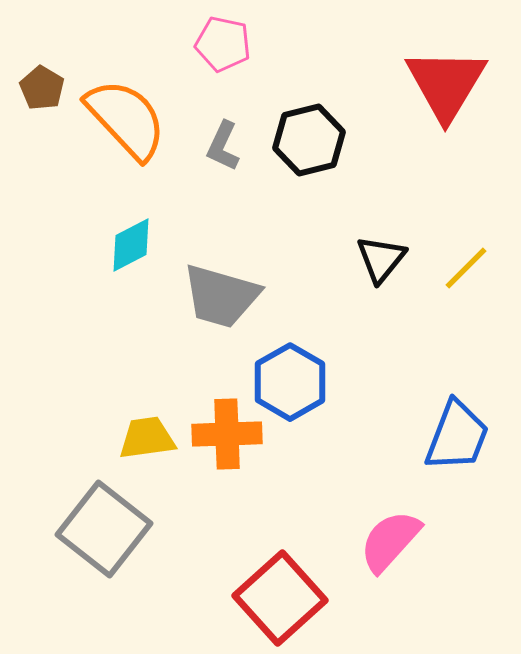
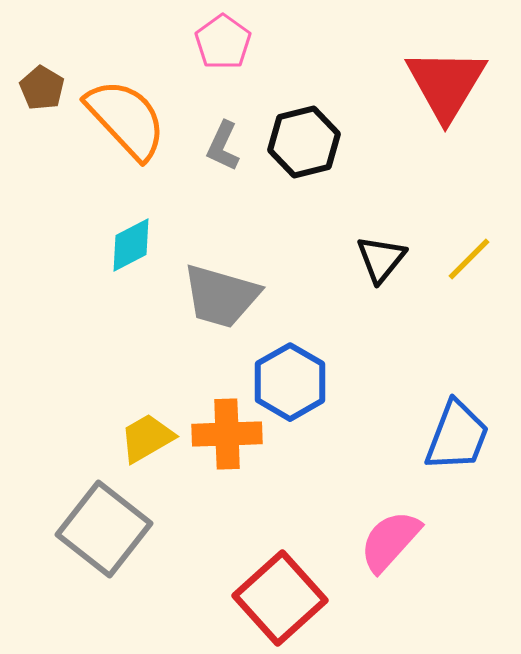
pink pentagon: moved 2 px up; rotated 24 degrees clockwise
black hexagon: moved 5 px left, 2 px down
yellow line: moved 3 px right, 9 px up
yellow trapezoid: rotated 22 degrees counterclockwise
